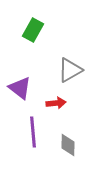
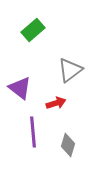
green rectangle: rotated 20 degrees clockwise
gray triangle: rotated 8 degrees counterclockwise
red arrow: rotated 12 degrees counterclockwise
gray diamond: rotated 15 degrees clockwise
